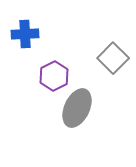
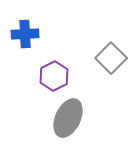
gray square: moved 2 px left
gray ellipse: moved 9 px left, 10 px down
